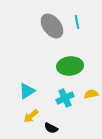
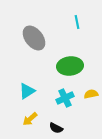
gray ellipse: moved 18 px left, 12 px down
yellow arrow: moved 1 px left, 3 px down
black semicircle: moved 5 px right
